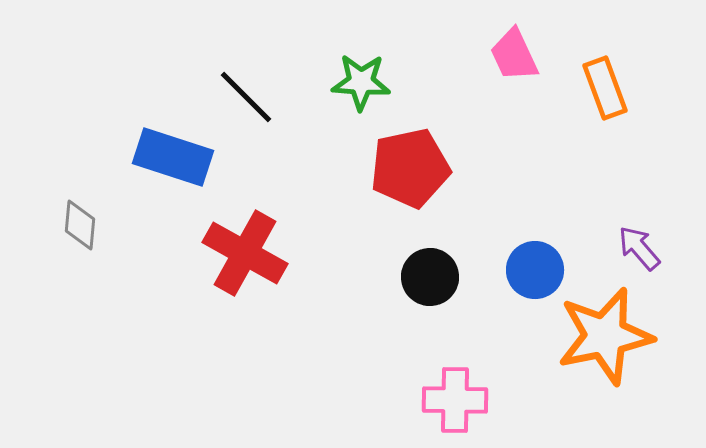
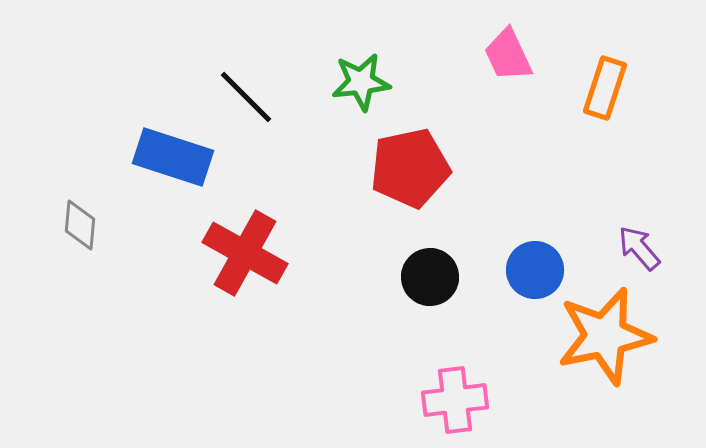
pink trapezoid: moved 6 px left
green star: rotated 10 degrees counterclockwise
orange rectangle: rotated 38 degrees clockwise
pink cross: rotated 8 degrees counterclockwise
